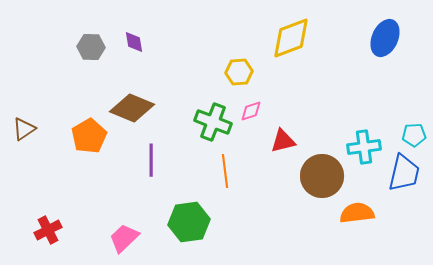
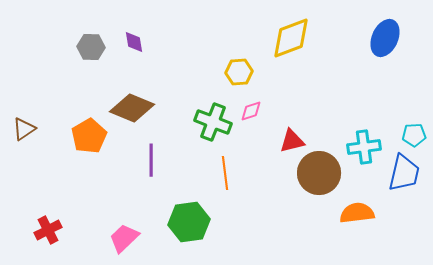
red triangle: moved 9 px right
orange line: moved 2 px down
brown circle: moved 3 px left, 3 px up
